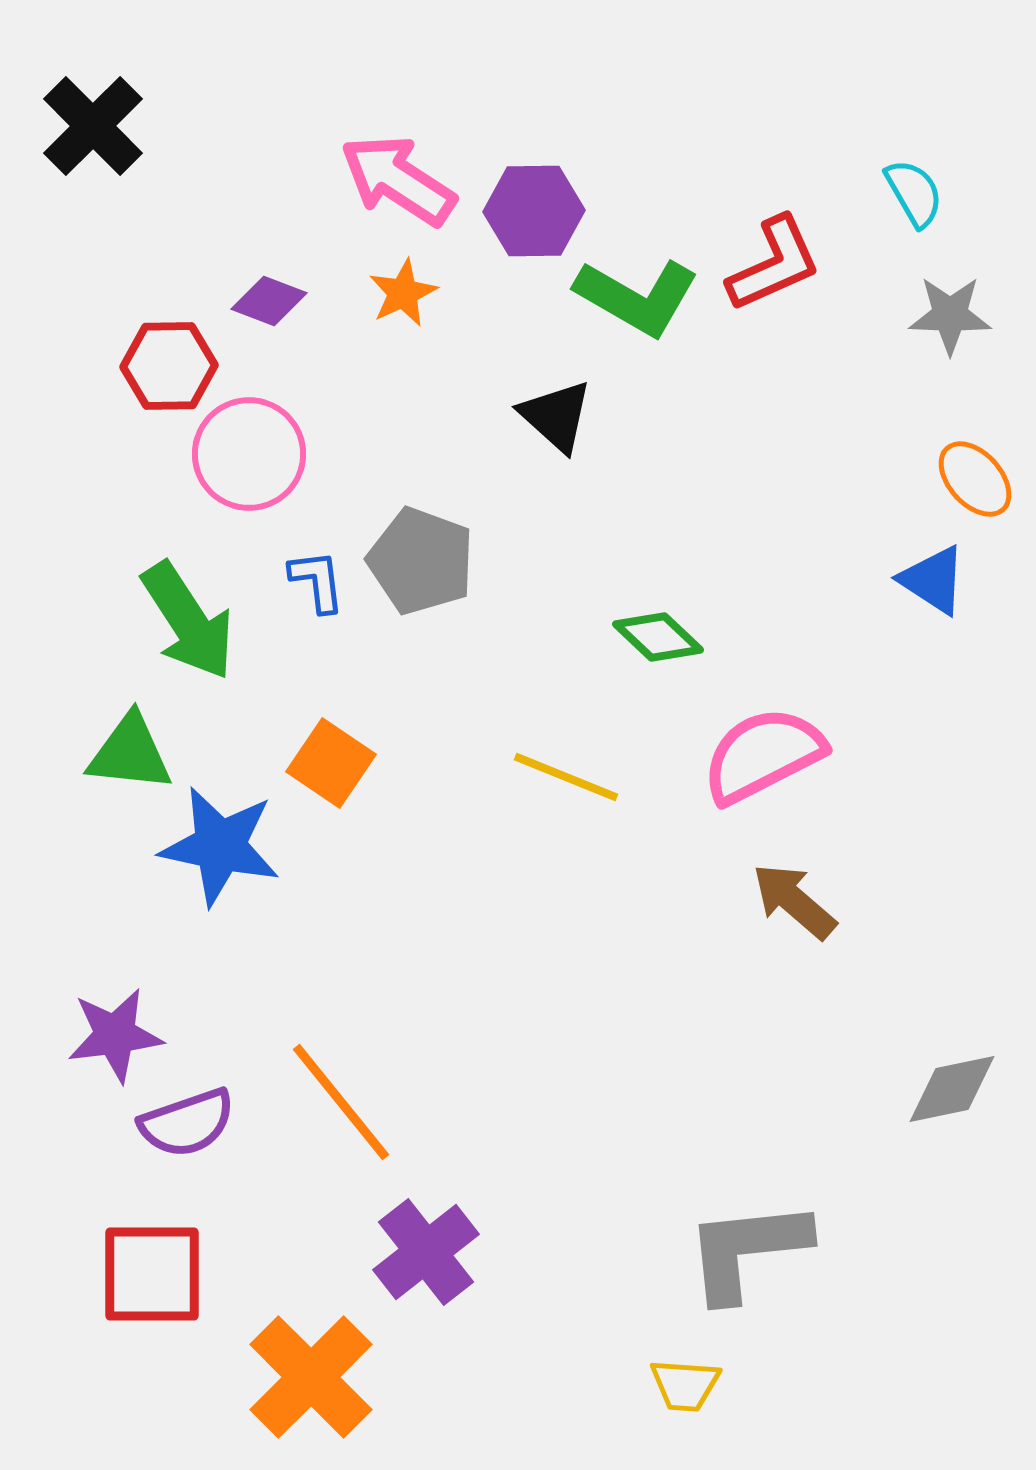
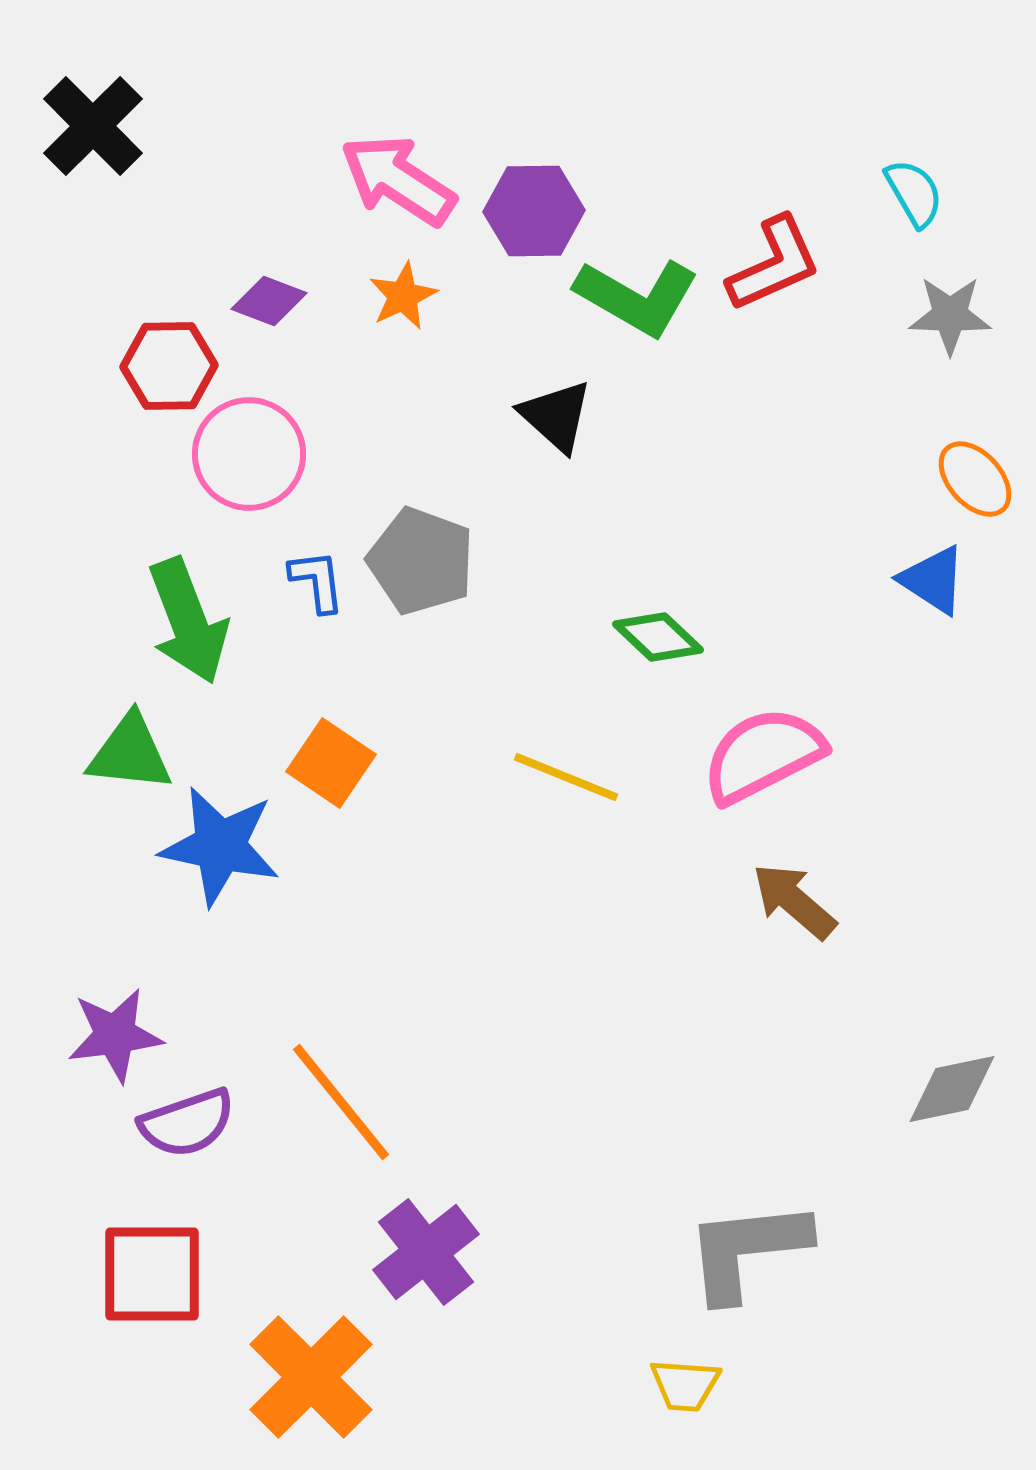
orange star: moved 3 px down
green arrow: rotated 12 degrees clockwise
